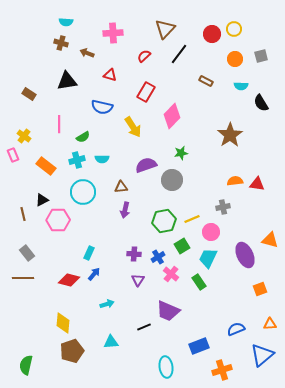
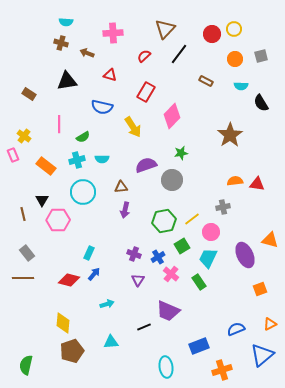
black triangle at (42, 200): rotated 32 degrees counterclockwise
yellow line at (192, 219): rotated 14 degrees counterclockwise
purple cross at (134, 254): rotated 16 degrees clockwise
orange triangle at (270, 324): rotated 24 degrees counterclockwise
